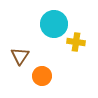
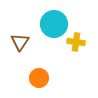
brown triangle: moved 14 px up
orange circle: moved 3 px left, 2 px down
